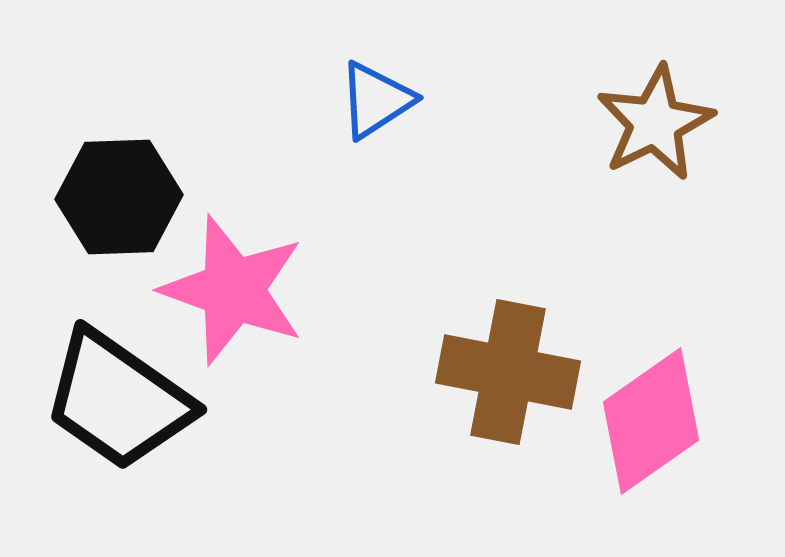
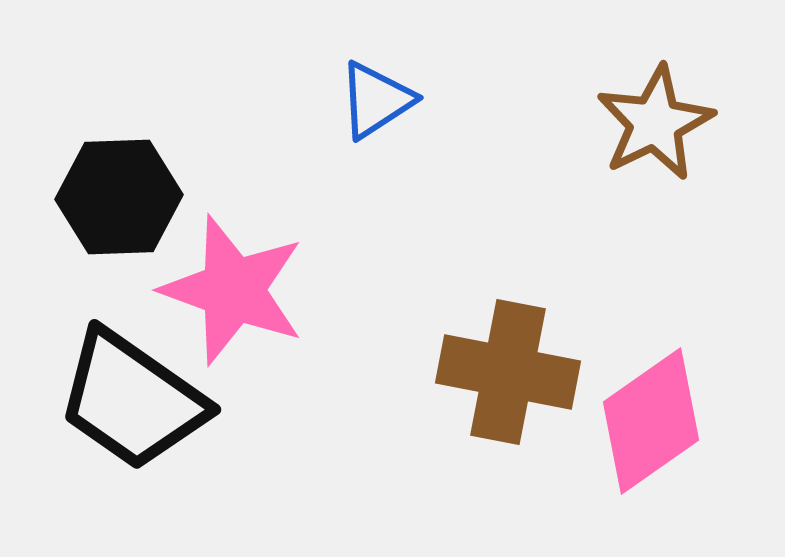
black trapezoid: moved 14 px right
